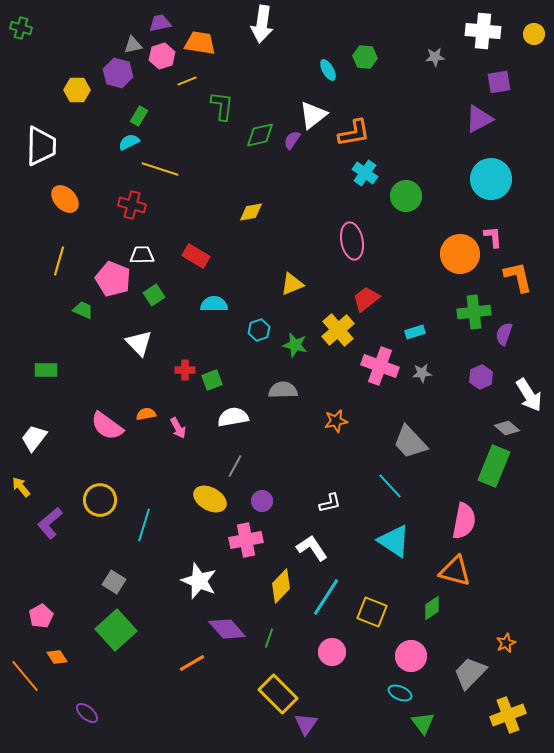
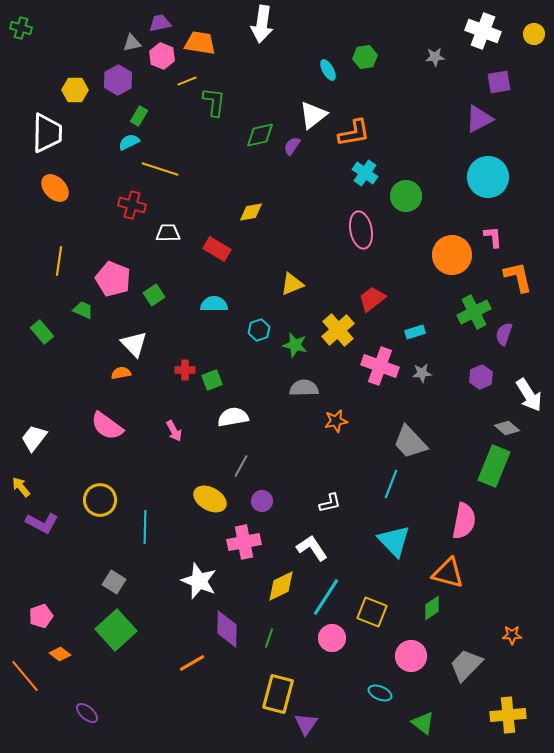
white cross at (483, 31): rotated 16 degrees clockwise
gray triangle at (133, 45): moved 1 px left, 2 px up
pink hexagon at (162, 56): rotated 20 degrees counterclockwise
green hexagon at (365, 57): rotated 15 degrees counterclockwise
purple hexagon at (118, 73): moved 7 px down; rotated 16 degrees clockwise
yellow hexagon at (77, 90): moved 2 px left
green L-shape at (222, 106): moved 8 px left, 4 px up
purple semicircle at (292, 140): moved 6 px down
white trapezoid at (41, 146): moved 6 px right, 13 px up
cyan circle at (491, 179): moved 3 px left, 2 px up
orange ellipse at (65, 199): moved 10 px left, 11 px up
pink ellipse at (352, 241): moved 9 px right, 11 px up
orange circle at (460, 254): moved 8 px left, 1 px down
white trapezoid at (142, 255): moved 26 px right, 22 px up
red rectangle at (196, 256): moved 21 px right, 7 px up
yellow line at (59, 261): rotated 8 degrees counterclockwise
red trapezoid at (366, 299): moved 6 px right
green cross at (474, 312): rotated 20 degrees counterclockwise
white triangle at (139, 343): moved 5 px left, 1 px down
green rectangle at (46, 370): moved 4 px left, 38 px up; rotated 50 degrees clockwise
gray semicircle at (283, 390): moved 21 px right, 2 px up
orange semicircle at (146, 414): moved 25 px left, 41 px up
pink arrow at (178, 428): moved 4 px left, 3 px down
gray line at (235, 466): moved 6 px right
cyan line at (390, 486): moved 1 px right, 2 px up; rotated 64 degrees clockwise
purple L-shape at (50, 523): moved 8 px left; rotated 112 degrees counterclockwise
cyan line at (144, 525): moved 1 px right, 2 px down; rotated 16 degrees counterclockwise
pink cross at (246, 540): moved 2 px left, 2 px down
cyan triangle at (394, 541): rotated 12 degrees clockwise
orange triangle at (455, 571): moved 7 px left, 2 px down
yellow diamond at (281, 586): rotated 20 degrees clockwise
pink pentagon at (41, 616): rotated 10 degrees clockwise
purple diamond at (227, 629): rotated 42 degrees clockwise
orange star at (506, 643): moved 6 px right, 8 px up; rotated 24 degrees clockwise
pink circle at (332, 652): moved 14 px up
orange diamond at (57, 657): moved 3 px right, 3 px up; rotated 20 degrees counterclockwise
gray trapezoid at (470, 673): moved 4 px left, 8 px up
cyan ellipse at (400, 693): moved 20 px left
yellow rectangle at (278, 694): rotated 60 degrees clockwise
yellow cross at (508, 715): rotated 16 degrees clockwise
green triangle at (423, 723): rotated 15 degrees counterclockwise
